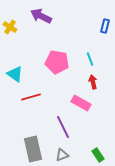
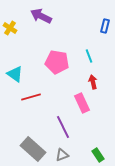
yellow cross: moved 1 px down
cyan line: moved 1 px left, 3 px up
pink rectangle: moved 1 px right; rotated 36 degrees clockwise
gray rectangle: rotated 35 degrees counterclockwise
